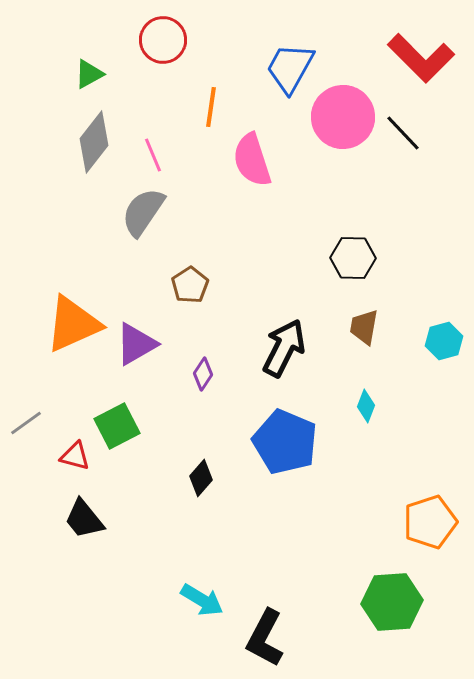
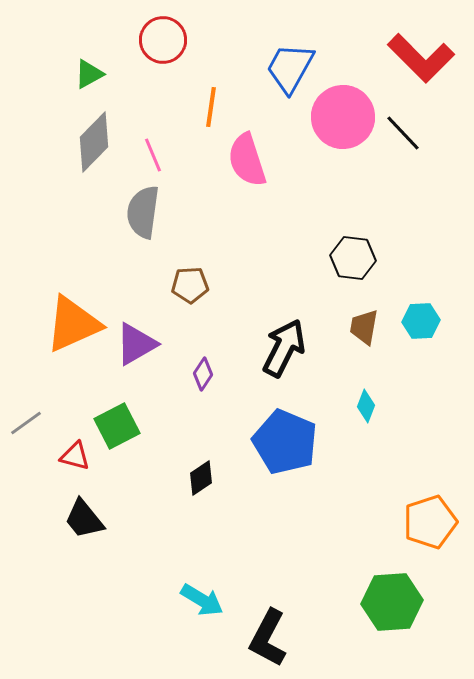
gray diamond: rotated 6 degrees clockwise
pink semicircle: moved 5 px left
gray semicircle: rotated 26 degrees counterclockwise
black hexagon: rotated 6 degrees clockwise
brown pentagon: rotated 30 degrees clockwise
cyan hexagon: moved 23 px left, 20 px up; rotated 12 degrees clockwise
black diamond: rotated 15 degrees clockwise
black L-shape: moved 3 px right
